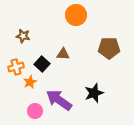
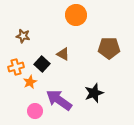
brown triangle: rotated 24 degrees clockwise
